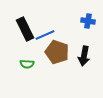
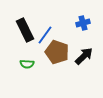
blue cross: moved 5 px left, 2 px down; rotated 24 degrees counterclockwise
black rectangle: moved 1 px down
blue line: rotated 30 degrees counterclockwise
black arrow: rotated 144 degrees counterclockwise
